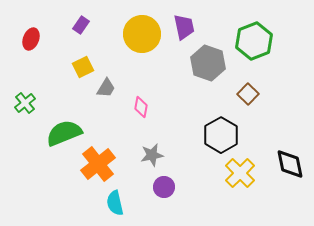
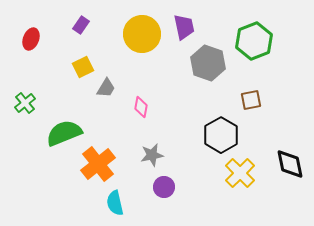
brown square: moved 3 px right, 6 px down; rotated 35 degrees clockwise
